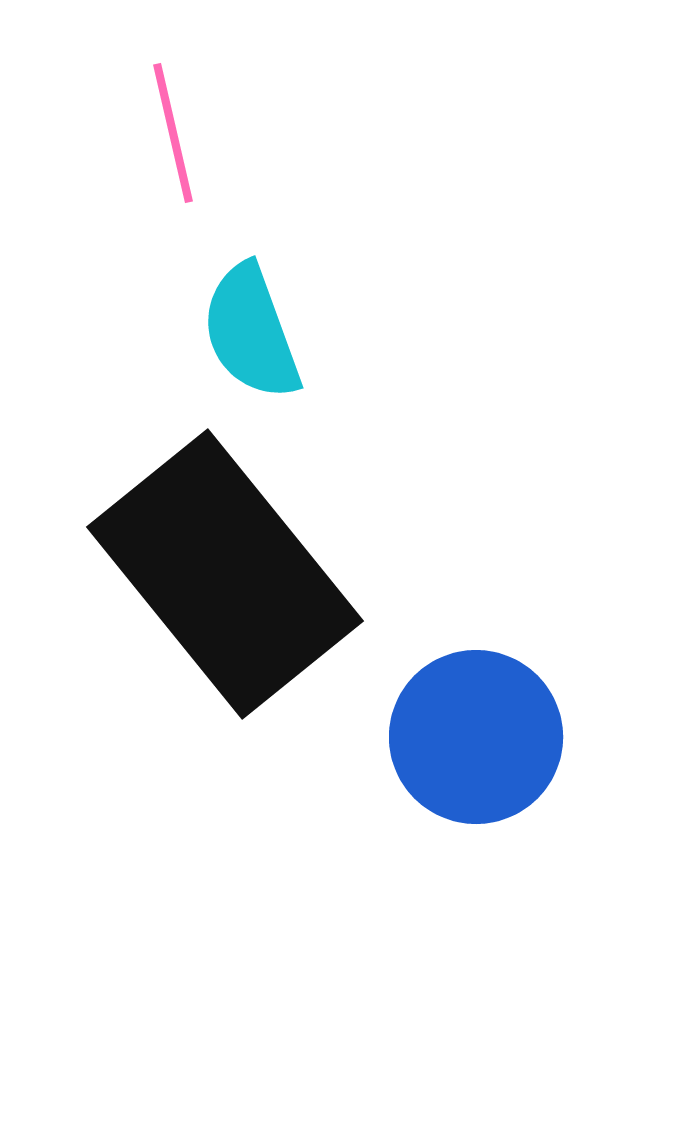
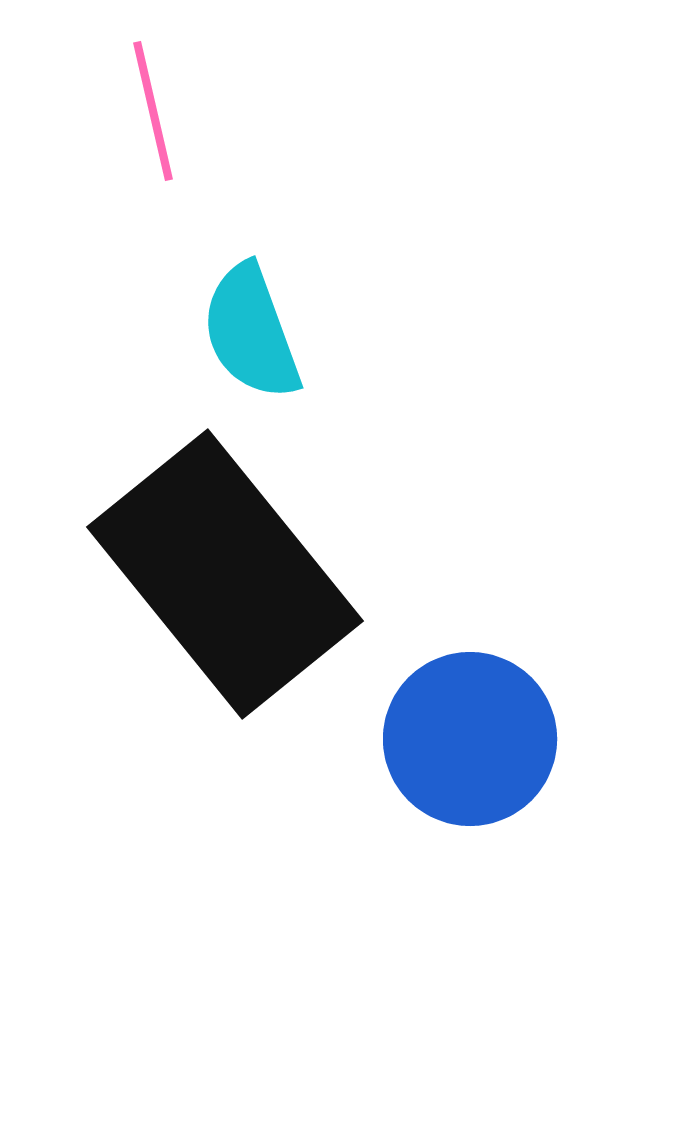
pink line: moved 20 px left, 22 px up
blue circle: moved 6 px left, 2 px down
